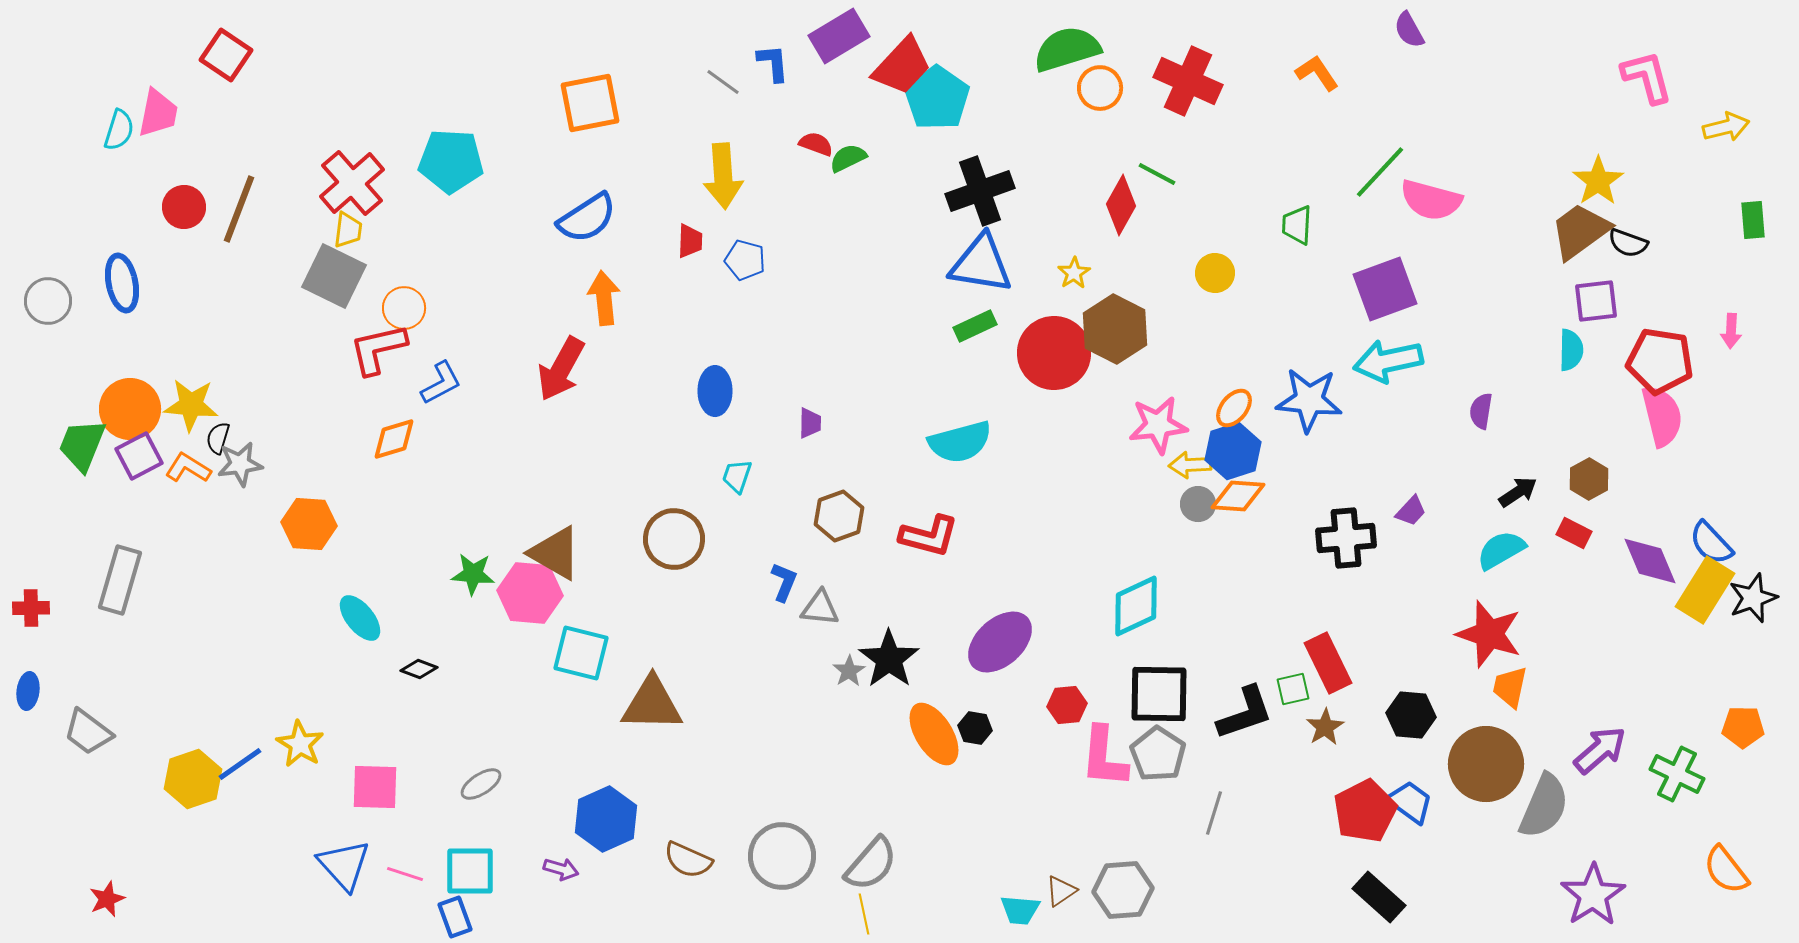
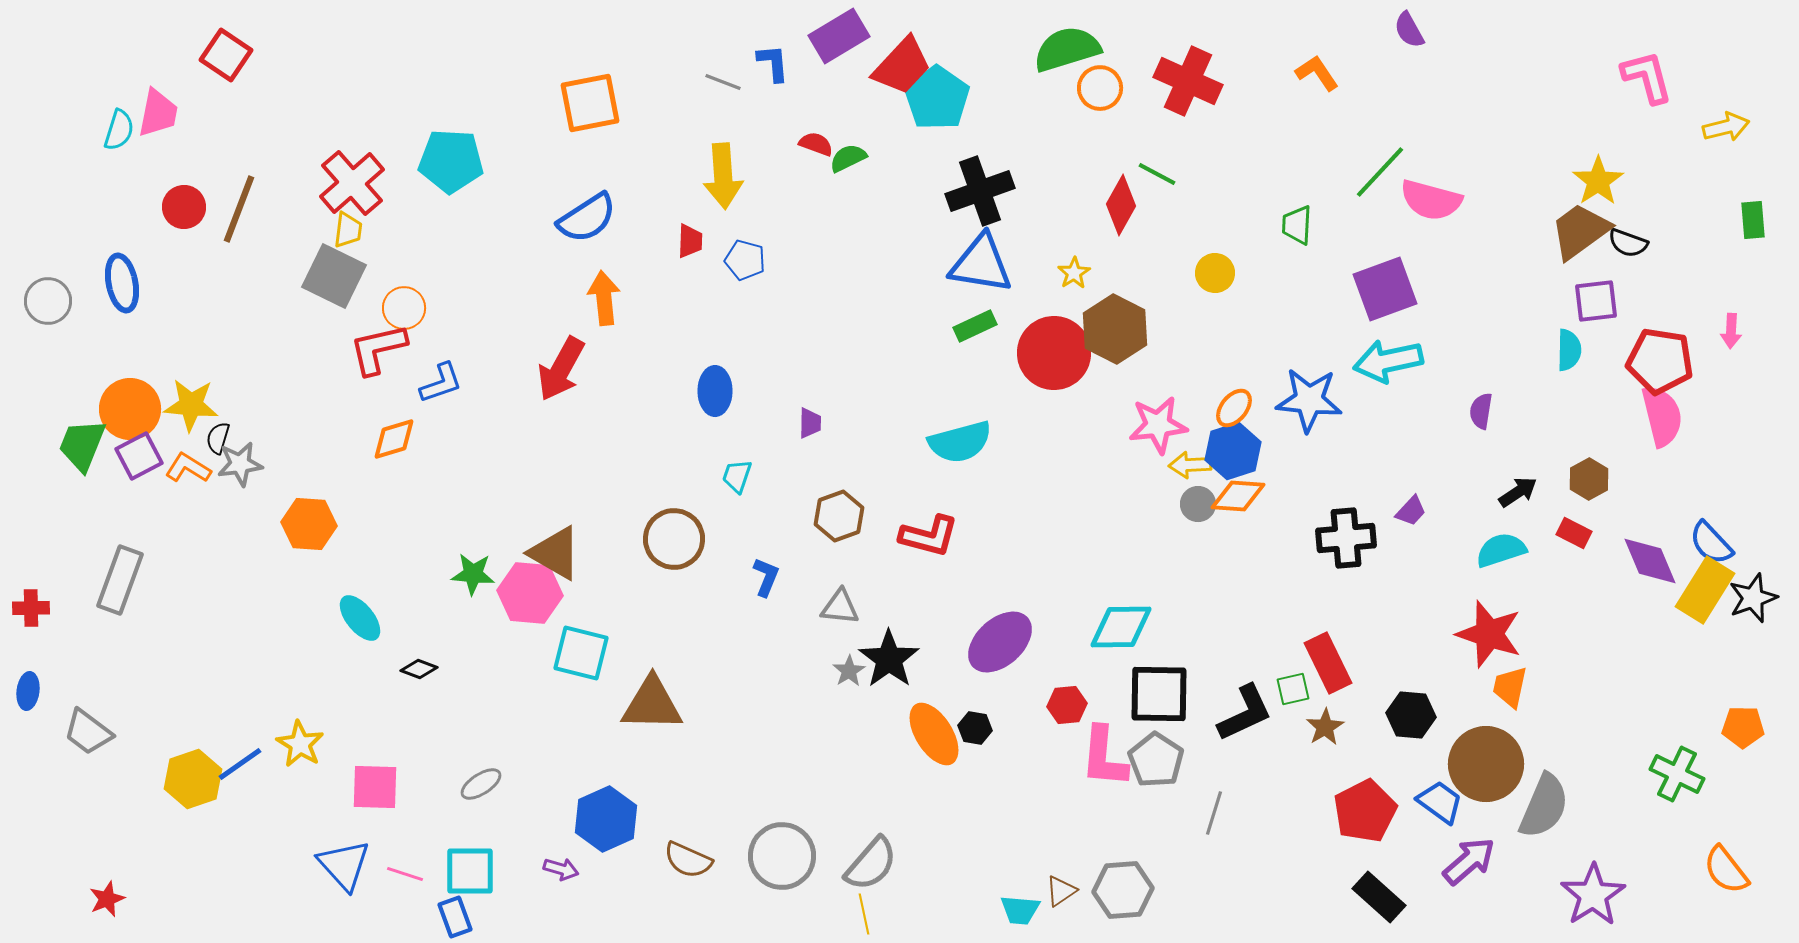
gray line at (723, 82): rotated 15 degrees counterclockwise
cyan semicircle at (1571, 350): moved 2 px left
blue L-shape at (441, 383): rotated 9 degrees clockwise
cyan semicircle at (1501, 550): rotated 12 degrees clockwise
gray rectangle at (120, 580): rotated 4 degrees clockwise
blue L-shape at (784, 582): moved 18 px left, 5 px up
cyan diamond at (1136, 606): moved 15 px left, 21 px down; rotated 24 degrees clockwise
gray triangle at (820, 608): moved 20 px right, 1 px up
black L-shape at (1245, 713): rotated 6 degrees counterclockwise
purple arrow at (1600, 750): moved 131 px left, 111 px down
gray pentagon at (1158, 754): moved 2 px left, 6 px down
blue trapezoid at (1410, 802): moved 30 px right
